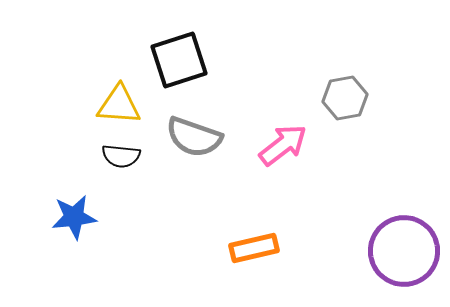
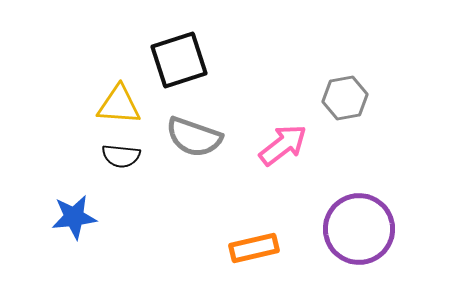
purple circle: moved 45 px left, 22 px up
